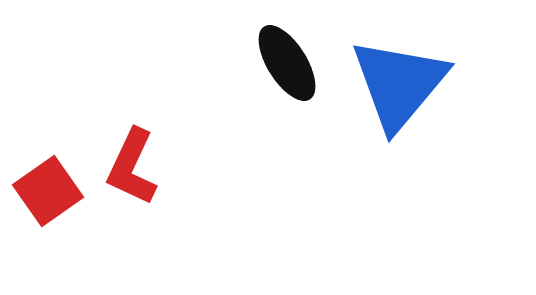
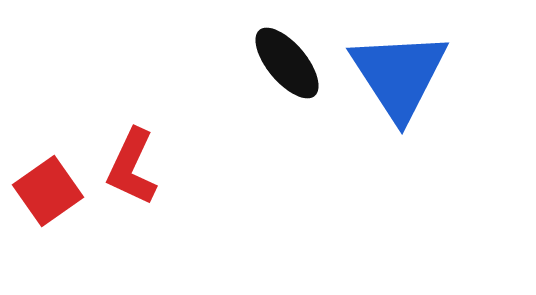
black ellipse: rotated 8 degrees counterclockwise
blue triangle: moved 9 px up; rotated 13 degrees counterclockwise
